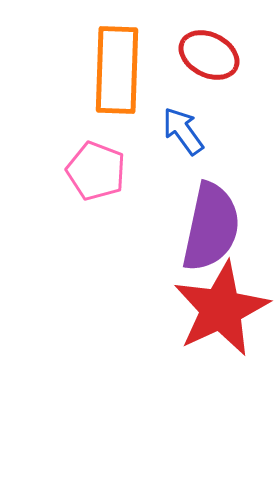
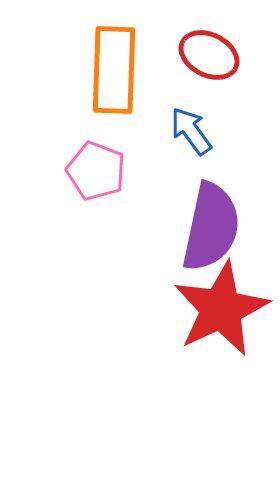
orange rectangle: moved 3 px left
blue arrow: moved 8 px right
